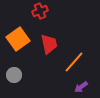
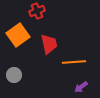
red cross: moved 3 px left
orange square: moved 4 px up
orange line: rotated 45 degrees clockwise
